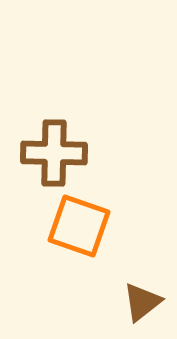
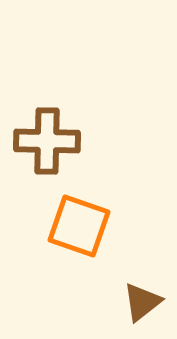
brown cross: moved 7 px left, 12 px up
